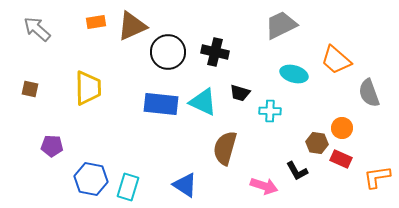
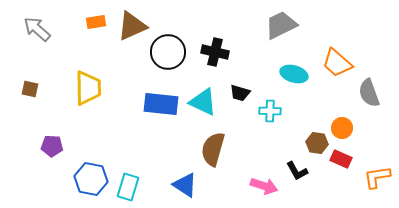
orange trapezoid: moved 1 px right, 3 px down
brown semicircle: moved 12 px left, 1 px down
